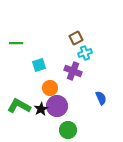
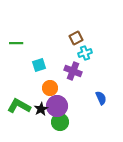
green circle: moved 8 px left, 8 px up
